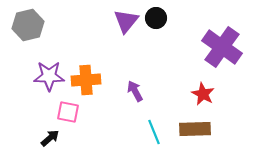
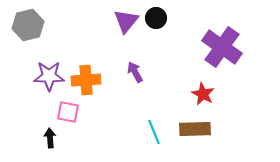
purple arrow: moved 19 px up
black arrow: rotated 54 degrees counterclockwise
